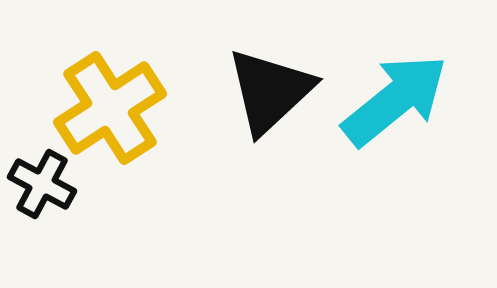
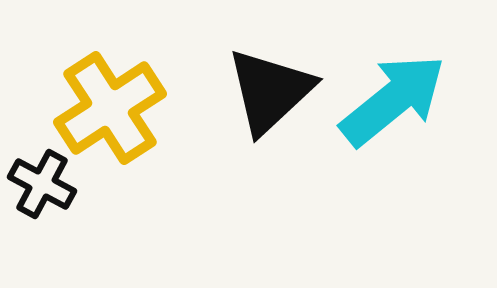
cyan arrow: moved 2 px left
